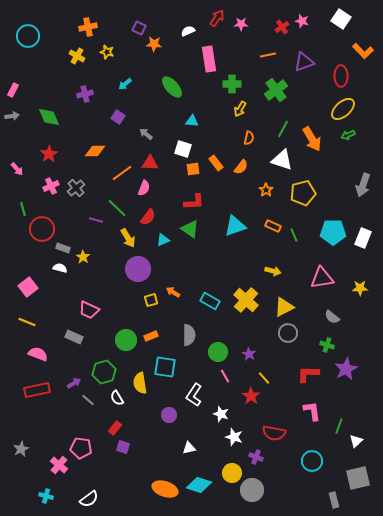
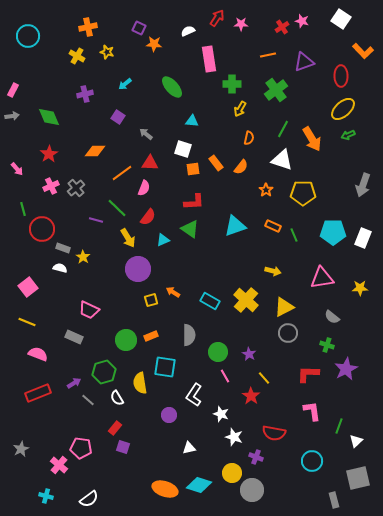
yellow pentagon at (303, 193): rotated 15 degrees clockwise
red rectangle at (37, 390): moved 1 px right, 3 px down; rotated 10 degrees counterclockwise
